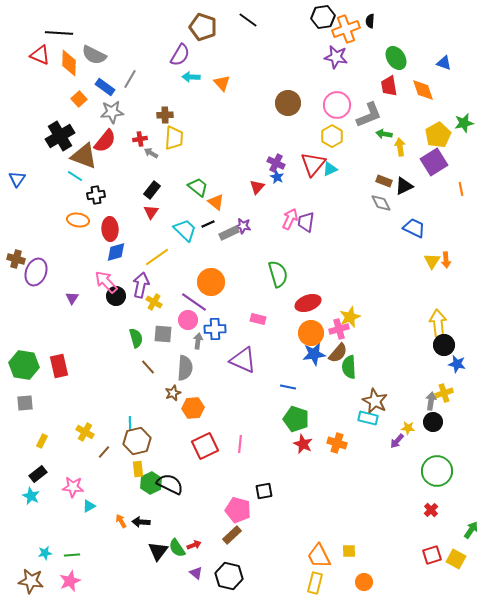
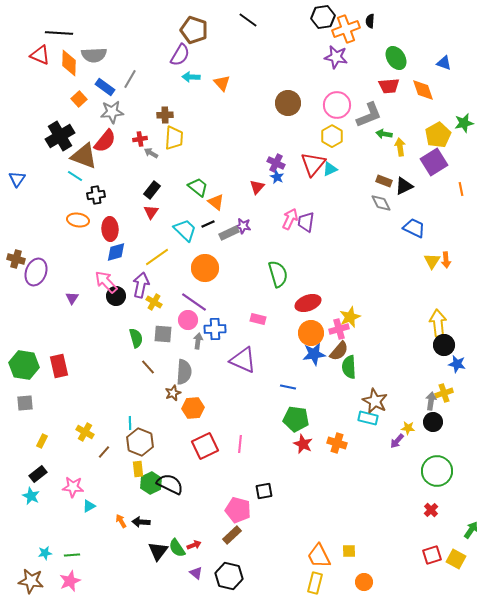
brown pentagon at (203, 27): moved 9 px left, 3 px down
gray semicircle at (94, 55): rotated 30 degrees counterclockwise
red trapezoid at (389, 86): rotated 85 degrees counterclockwise
orange circle at (211, 282): moved 6 px left, 14 px up
brown semicircle at (338, 353): moved 1 px right, 2 px up
gray semicircle at (185, 368): moved 1 px left, 4 px down
green pentagon at (296, 419): rotated 10 degrees counterclockwise
brown hexagon at (137, 441): moved 3 px right, 1 px down; rotated 24 degrees counterclockwise
